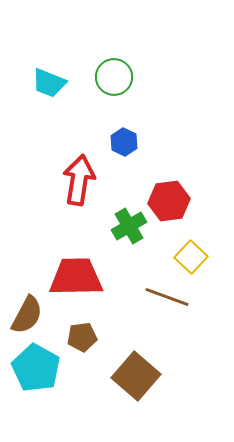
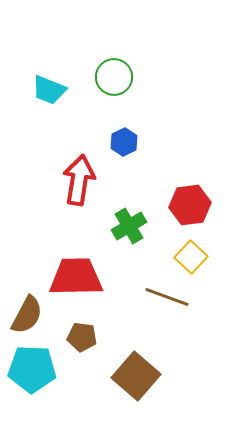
cyan trapezoid: moved 7 px down
blue hexagon: rotated 8 degrees clockwise
red hexagon: moved 21 px right, 4 px down
brown pentagon: rotated 16 degrees clockwise
cyan pentagon: moved 4 px left, 1 px down; rotated 27 degrees counterclockwise
